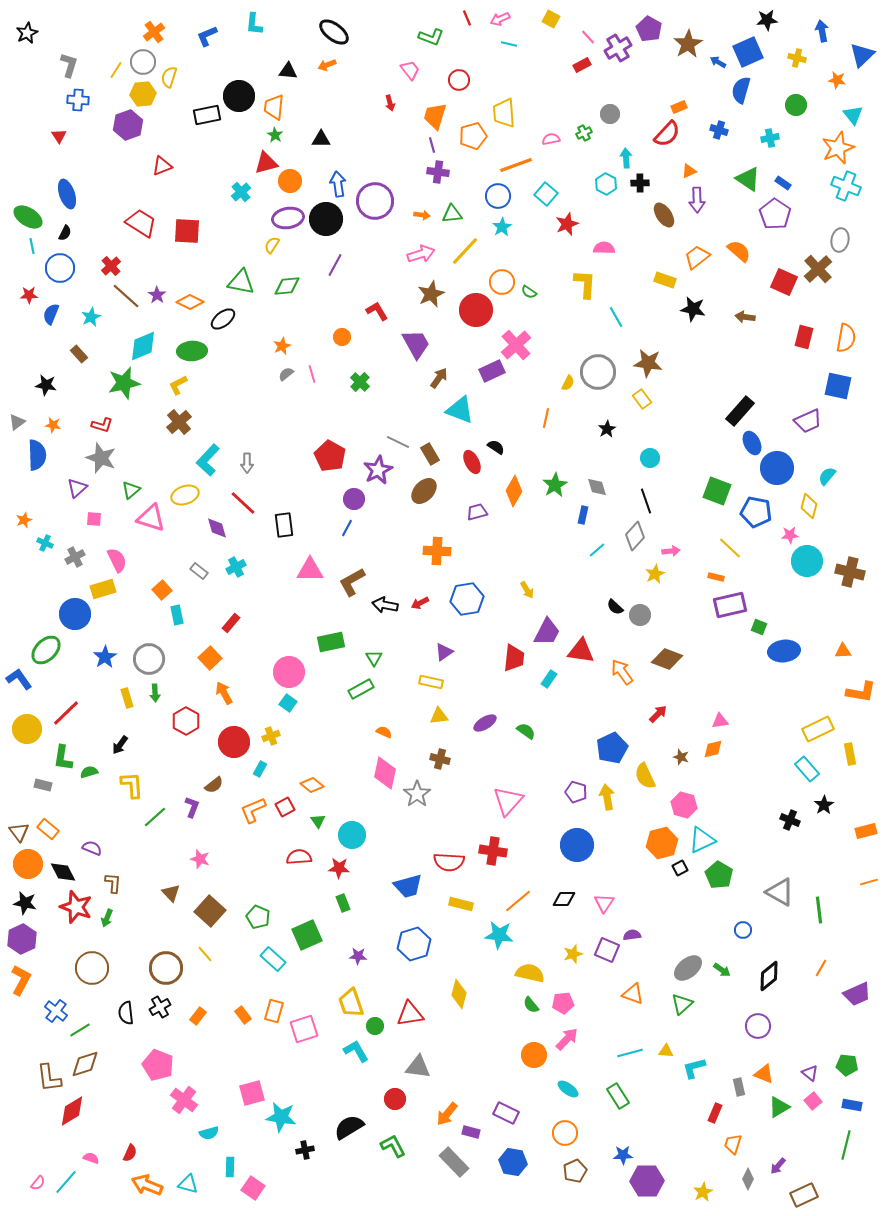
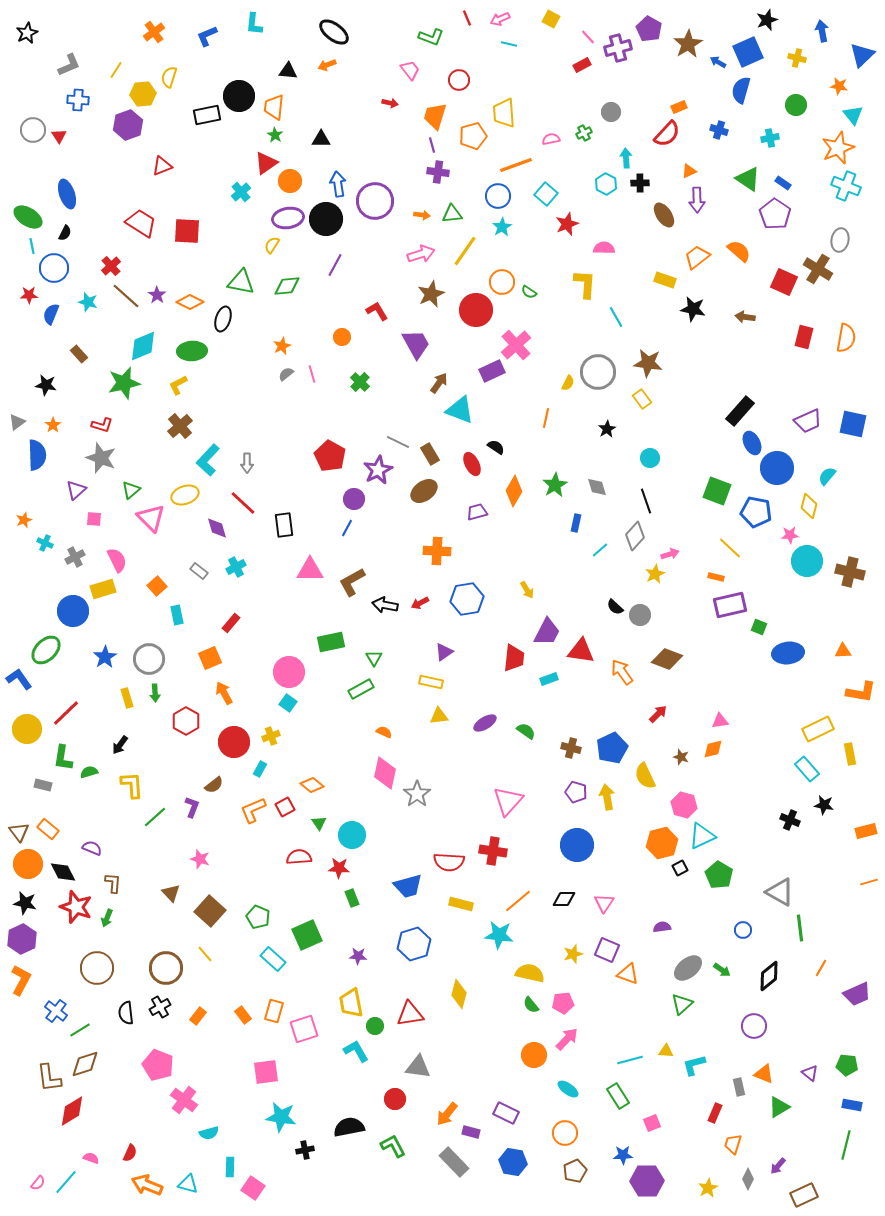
black star at (767, 20): rotated 15 degrees counterclockwise
purple cross at (618, 48): rotated 16 degrees clockwise
gray circle at (143, 62): moved 110 px left, 68 px down
gray L-shape at (69, 65): rotated 50 degrees clockwise
orange star at (837, 80): moved 2 px right, 6 px down
red arrow at (390, 103): rotated 63 degrees counterclockwise
gray circle at (610, 114): moved 1 px right, 2 px up
red triangle at (266, 163): rotated 20 degrees counterclockwise
yellow line at (465, 251): rotated 8 degrees counterclockwise
blue circle at (60, 268): moved 6 px left
brown cross at (818, 269): rotated 16 degrees counterclockwise
cyan star at (91, 317): moved 3 px left, 15 px up; rotated 30 degrees counterclockwise
black ellipse at (223, 319): rotated 35 degrees counterclockwise
brown arrow at (439, 378): moved 5 px down
blue square at (838, 386): moved 15 px right, 38 px down
brown cross at (179, 422): moved 1 px right, 4 px down
orange star at (53, 425): rotated 28 degrees clockwise
red ellipse at (472, 462): moved 2 px down
purple triangle at (77, 488): moved 1 px left, 2 px down
brown ellipse at (424, 491): rotated 12 degrees clockwise
blue rectangle at (583, 515): moved 7 px left, 8 px down
pink triangle at (151, 518): rotated 28 degrees clockwise
cyan line at (597, 550): moved 3 px right
pink arrow at (671, 551): moved 1 px left, 3 px down; rotated 12 degrees counterclockwise
orange square at (162, 590): moved 5 px left, 4 px up
blue circle at (75, 614): moved 2 px left, 3 px up
blue ellipse at (784, 651): moved 4 px right, 2 px down
orange square at (210, 658): rotated 20 degrees clockwise
cyan rectangle at (549, 679): rotated 36 degrees clockwise
brown cross at (440, 759): moved 131 px right, 11 px up
black star at (824, 805): rotated 30 degrees counterclockwise
green triangle at (318, 821): moved 1 px right, 2 px down
cyan triangle at (702, 840): moved 4 px up
green rectangle at (343, 903): moved 9 px right, 5 px up
green line at (819, 910): moved 19 px left, 18 px down
purple semicircle at (632, 935): moved 30 px right, 8 px up
brown circle at (92, 968): moved 5 px right
orange triangle at (633, 994): moved 5 px left, 20 px up
yellow trapezoid at (351, 1003): rotated 8 degrees clockwise
purple circle at (758, 1026): moved 4 px left
cyan line at (630, 1053): moved 7 px down
cyan L-shape at (694, 1068): moved 3 px up
pink square at (252, 1093): moved 14 px right, 21 px up; rotated 8 degrees clockwise
pink square at (813, 1101): moved 161 px left, 22 px down; rotated 18 degrees clockwise
black semicircle at (349, 1127): rotated 20 degrees clockwise
yellow star at (703, 1192): moved 5 px right, 4 px up
